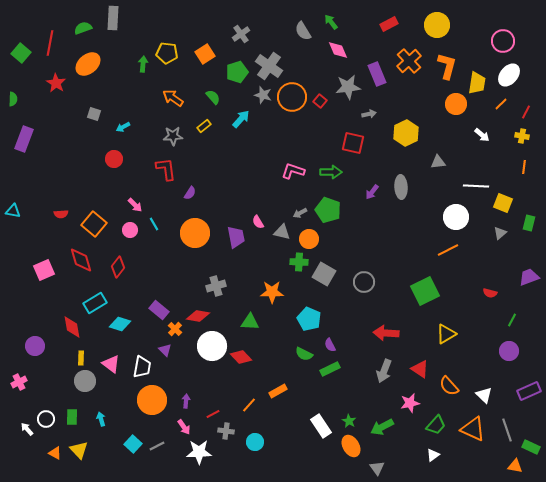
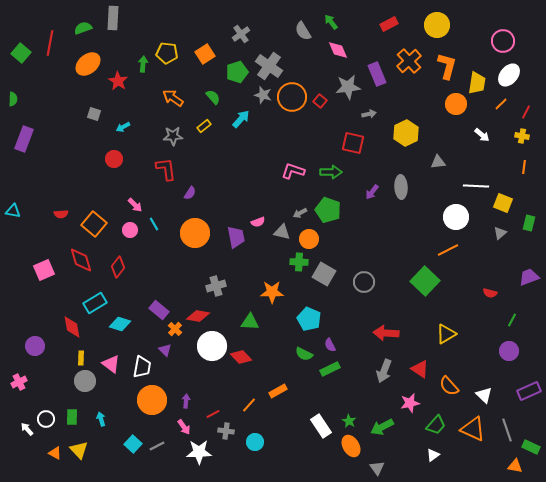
red star at (56, 83): moved 62 px right, 2 px up
pink semicircle at (258, 222): rotated 80 degrees counterclockwise
green square at (425, 291): moved 10 px up; rotated 20 degrees counterclockwise
